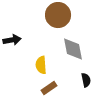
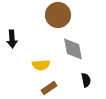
black arrow: moved 1 px up; rotated 96 degrees clockwise
yellow semicircle: rotated 90 degrees counterclockwise
